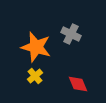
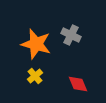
gray cross: moved 1 px down
orange star: moved 3 px up
